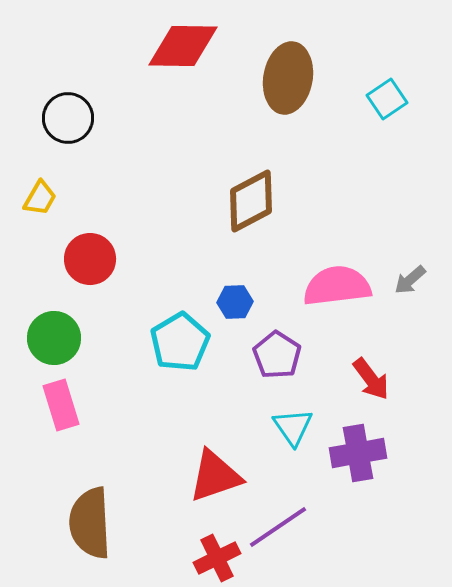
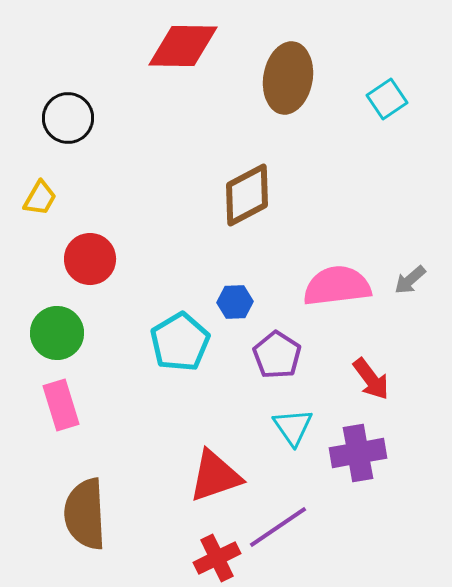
brown diamond: moved 4 px left, 6 px up
green circle: moved 3 px right, 5 px up
brown semicircle: moved 5 px left, 9 px up
